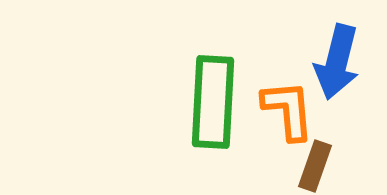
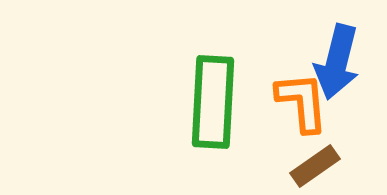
orange L-shape: moved 14 px right, 8 px up
brown rectangle: rotated 36 degrees clockwise
